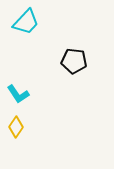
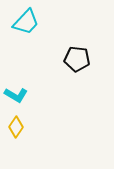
black pentagon: moved 3 px right, 2 px up
cyan L-shape: moved 2 px left, 1 px down; rotated 25 degrees counterclockwise
